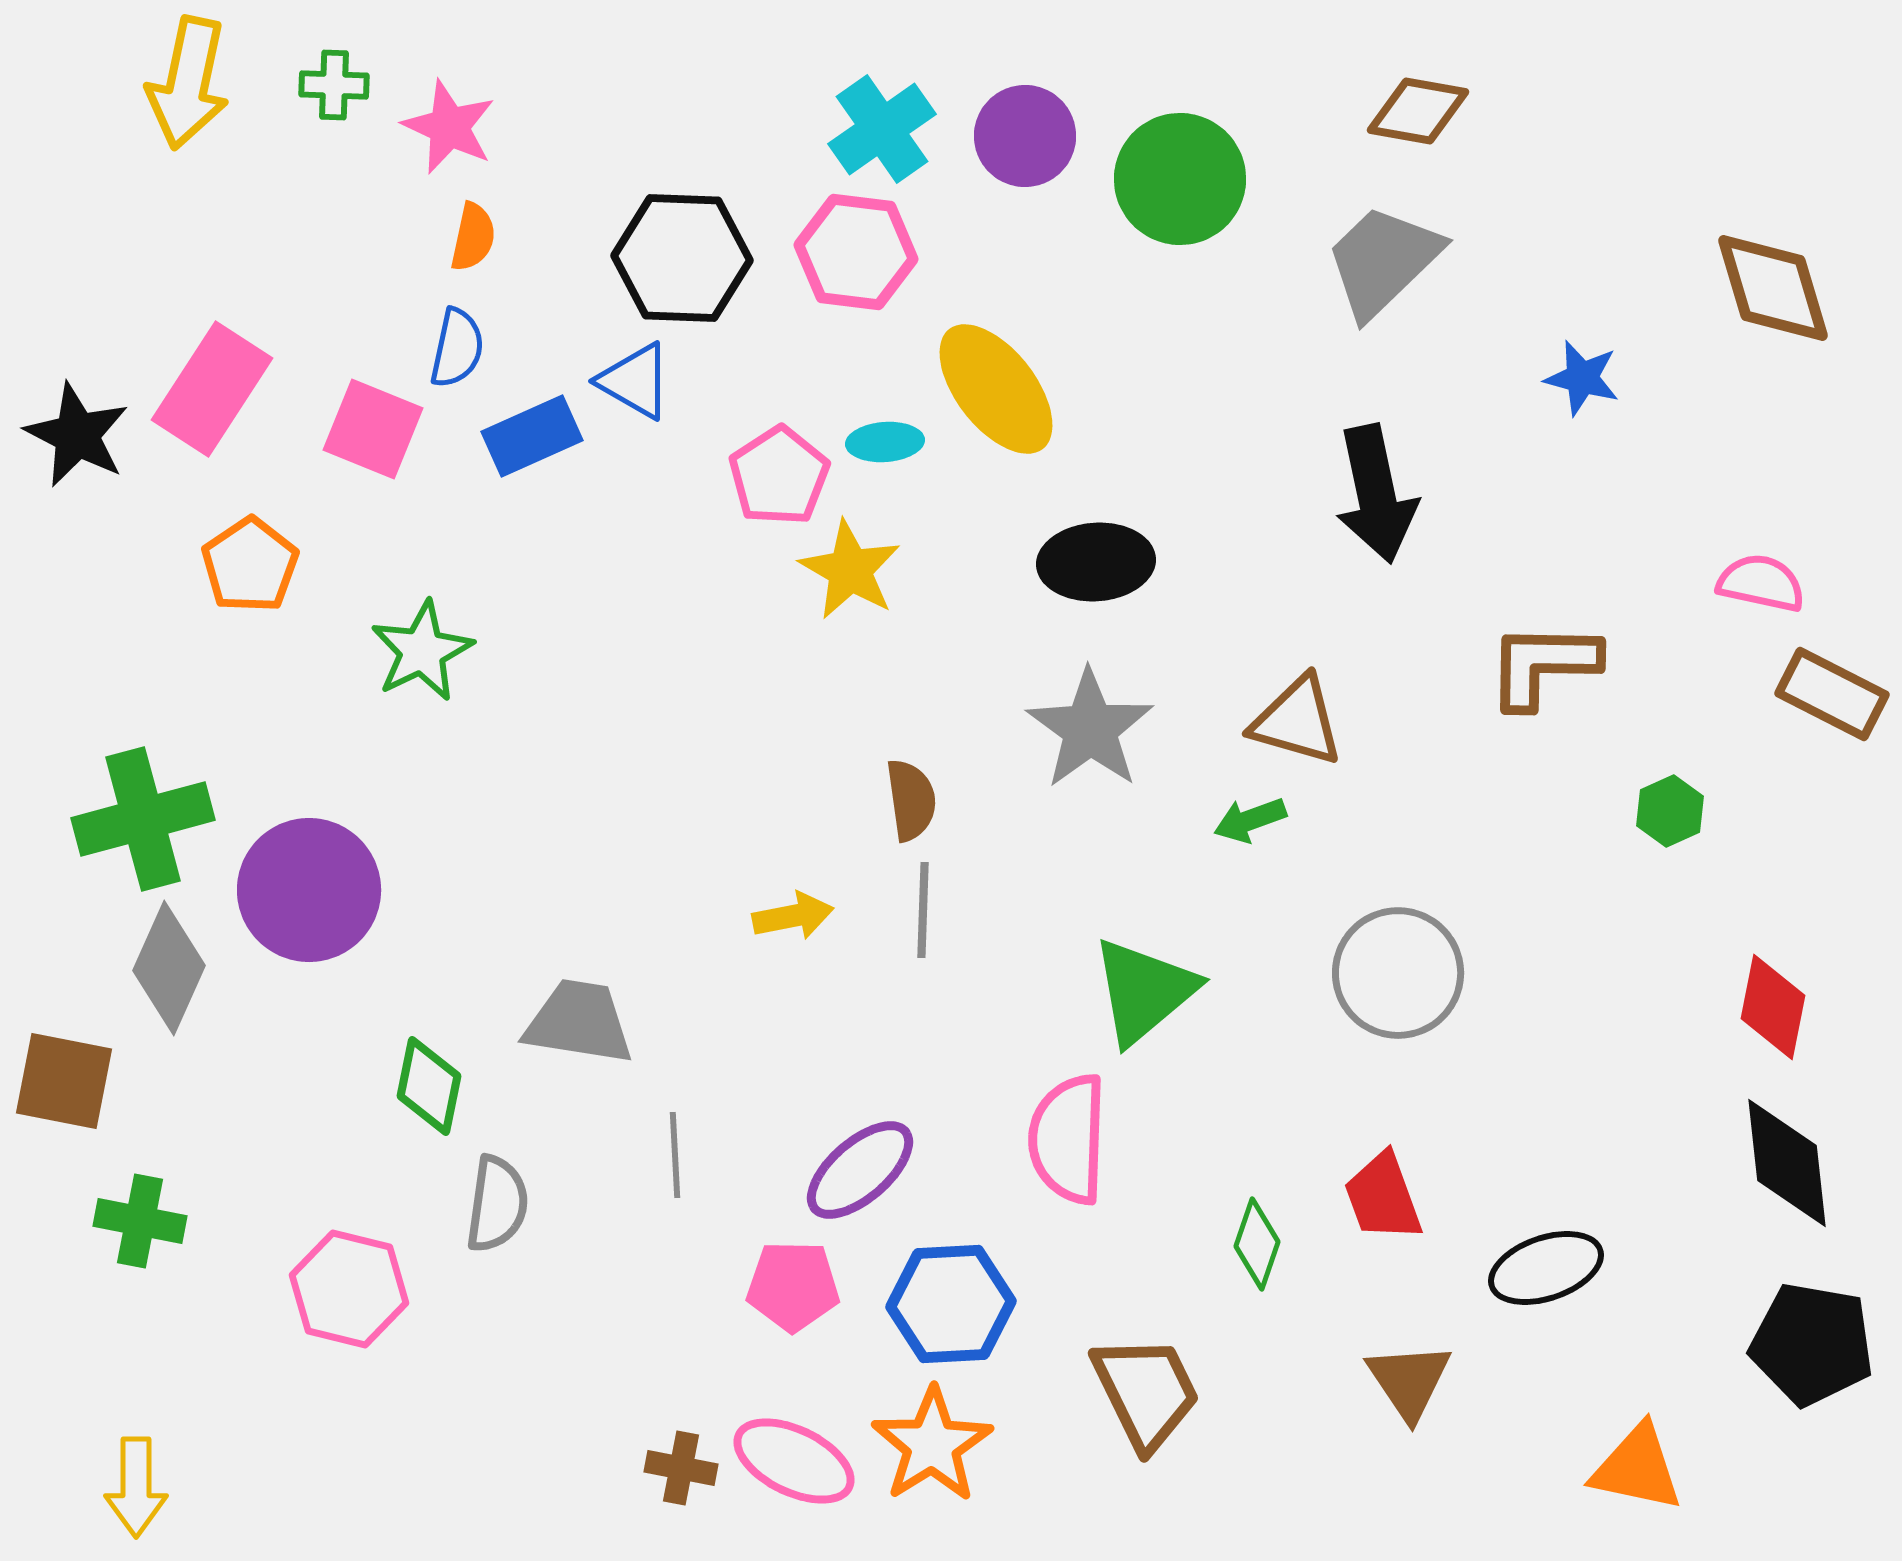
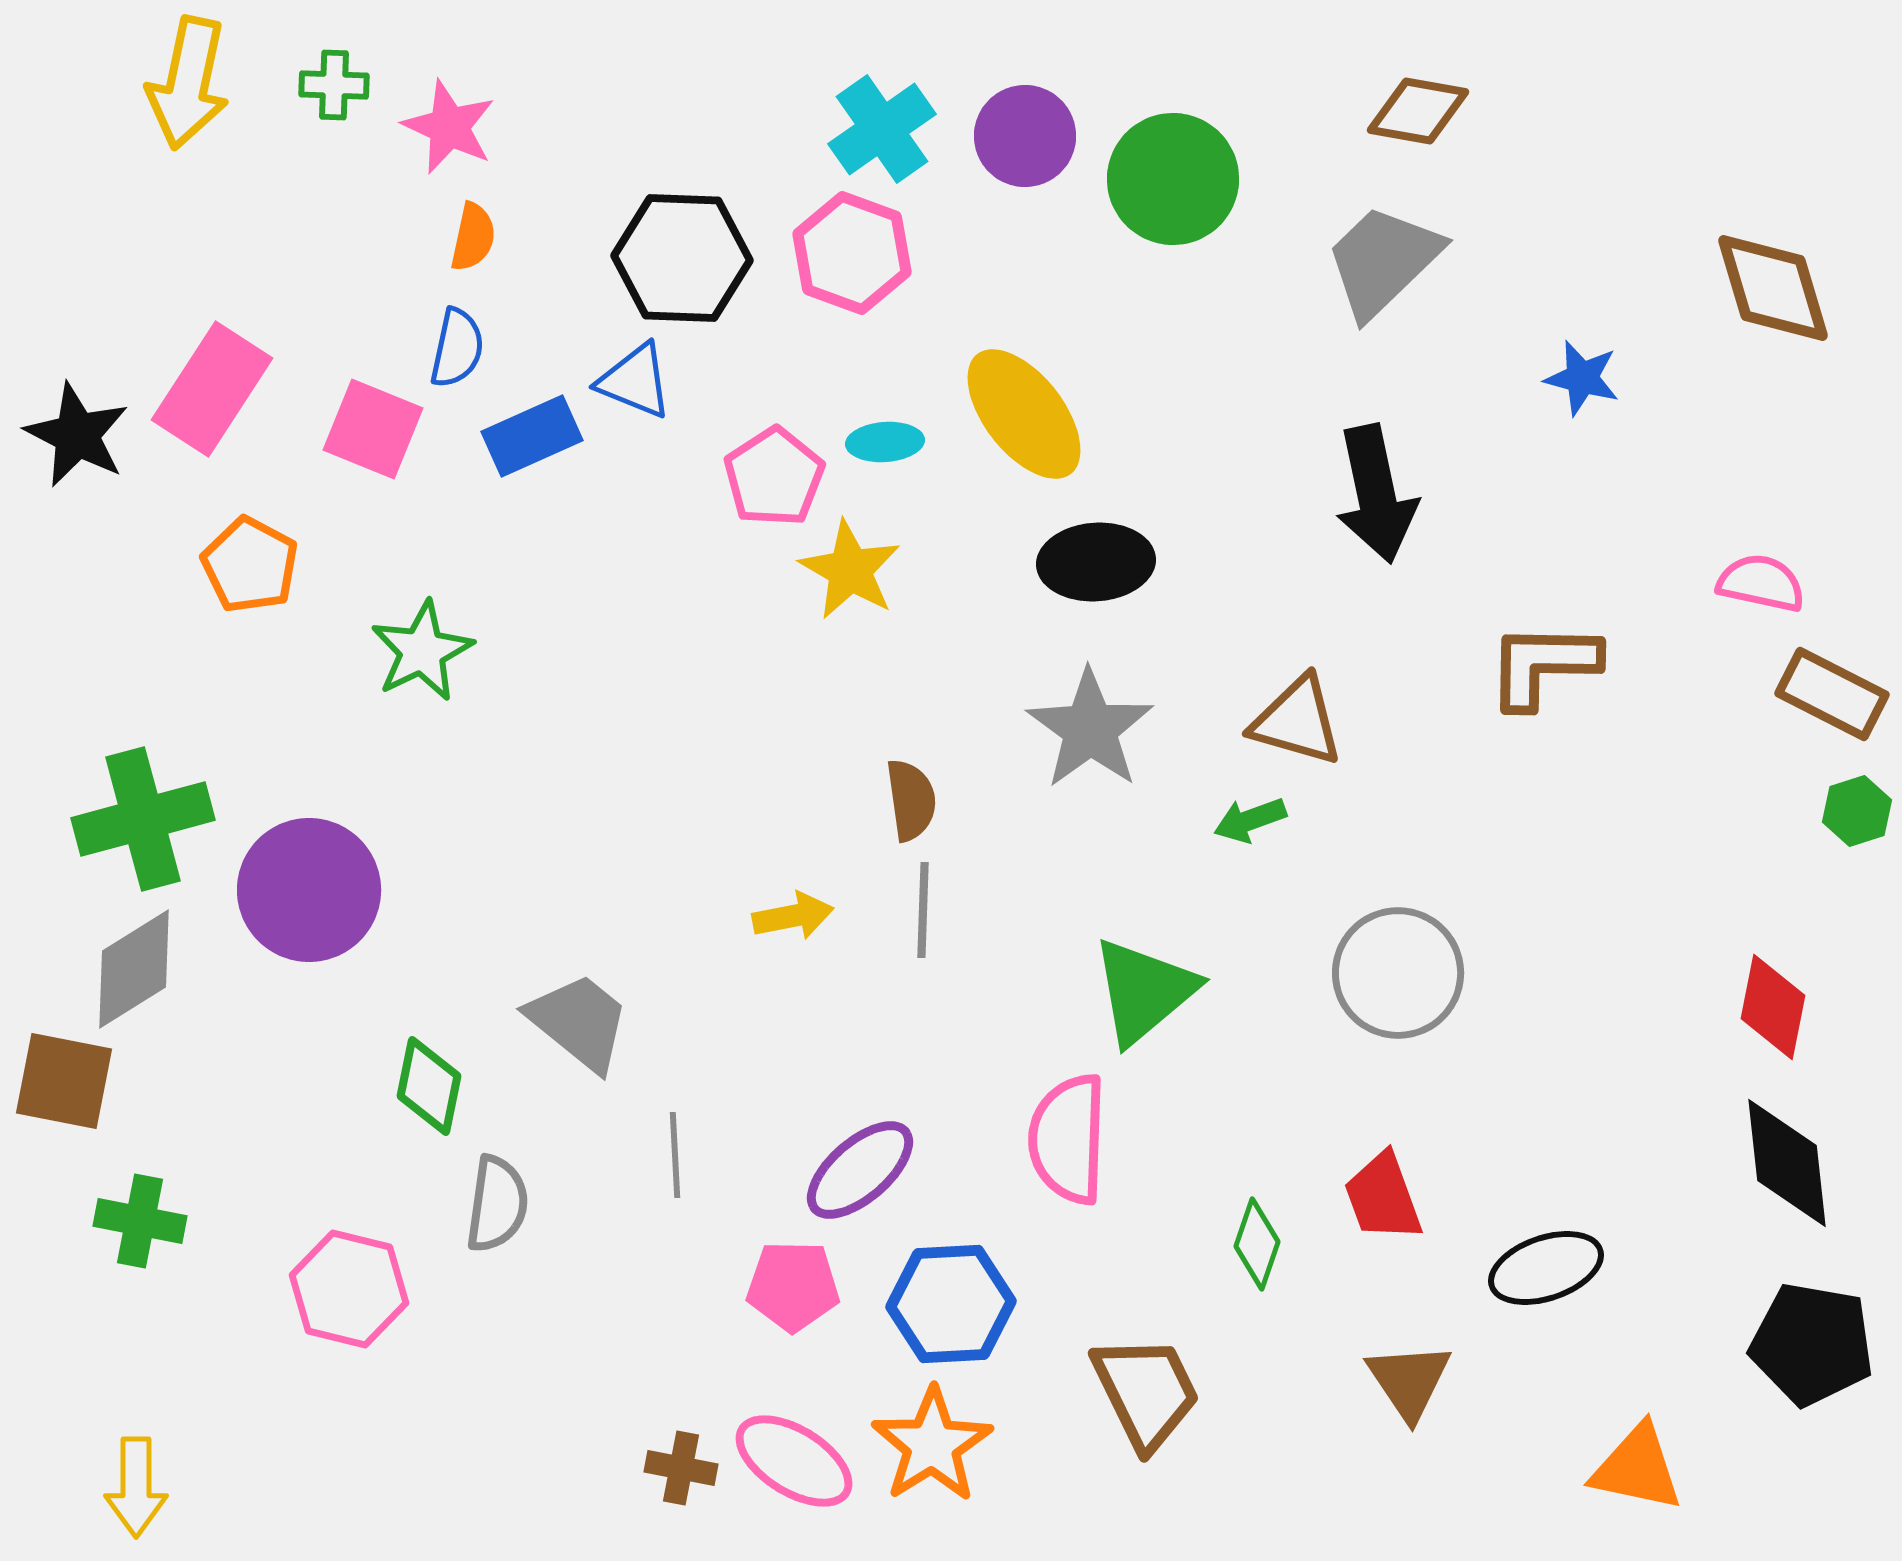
green circle at (1180, 179): moved 7 px left
pink hexagon at (856, 252): moved 4 px left, 1 px down; rotated 13 degrees clockwise
blue triangle at (635, 381): rotated 8 degrees counterclockwise
yellow ellipse at (996, 389): moved 28 px right, 25 px down
pink pentagon at (779, 476): moved 5 px left, 1 px down
orange pentagon at (250, 565): rotated 10 degrees counterclockwise
green hexagon at (1670, 811): moved 187 px right; rotated 6 degrees clockwise
gray diamond at (169, 968): moved 35 px left, 1 px down; rotated 34 degrees clockwise
gray trapezoid at (579, 1022): rotated 30 degrees clockwise
pink ellipse at (794, 1461): rotated 6 degrees clockwise
